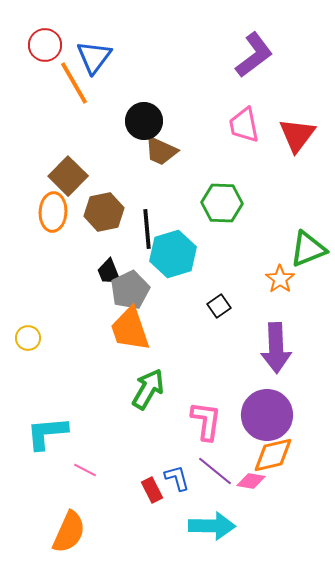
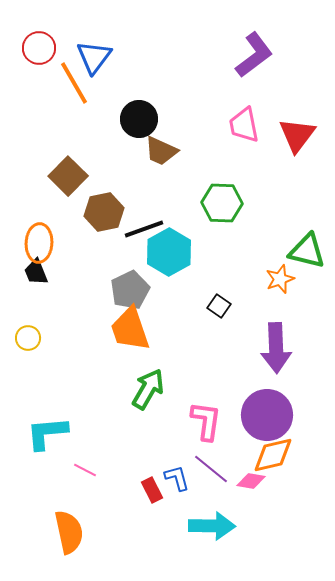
red circle: moved 6 px left, 3 px down
black circle: moved 5 px left, 2 px up
orange ellipse: moved 14 px left, 31 px down
black line: moved 3 px left; rotated 75 degrees clockwise
green triangle: moved 1 px left, 2 px down; rotated 36 degrees clockwise
cyan hexagon: moved 4 px left, 2 px up; rotated 12 degrees counterclockwise
black trapezoid: moved 73 px left
orange star: rotated 16 degrees clockwise
black square: rotated 20 degrees counterclockwise
purple line: moved 4 px left, 2 px up
orange semicircle: rotated 36 degrees counterclockwise
